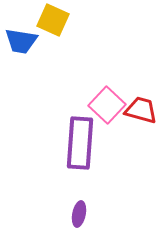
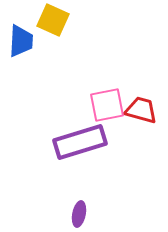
blue trapezoid: rotated 96 degrees counterclockwise
pink square: rotated 36 degrees clockwise
purple rectangle: moved 1 px up; rotated 69 degrees clockwise
